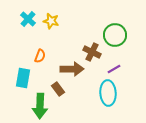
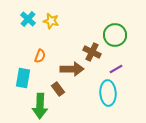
purple line: moved 2 px right
